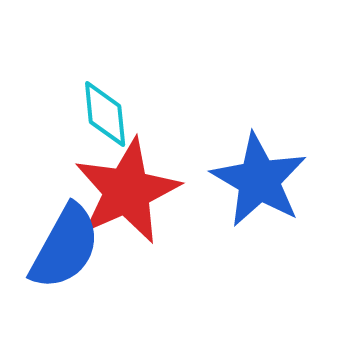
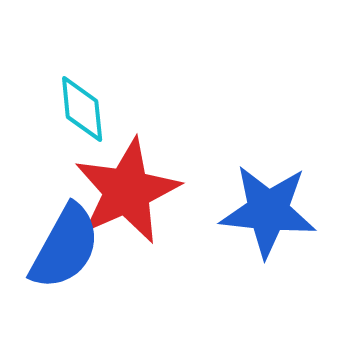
cyan diamond: moved 23 px left, 5 px up
blue star: moved 9 px right, 31 px down; rotated 24 degrees counterclockwise
